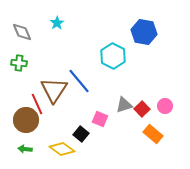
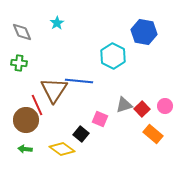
blue line: rotated 44 degrees counterclockwise
red line: moved 1 px down
